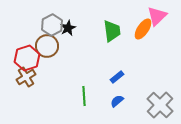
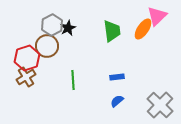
blue rectangle: rotated 32 degrees clockwise
green line: moved 11 px left, 16 px up
